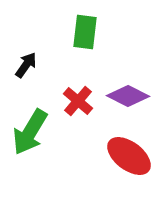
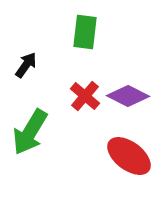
red cross: moved 7 px right, 5 px up
